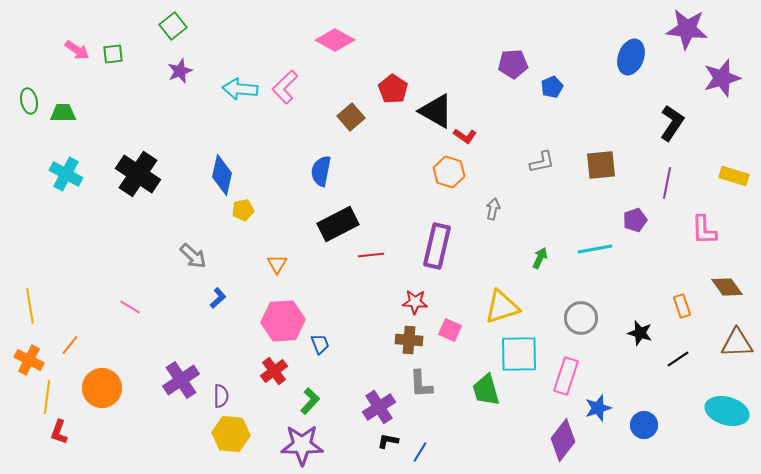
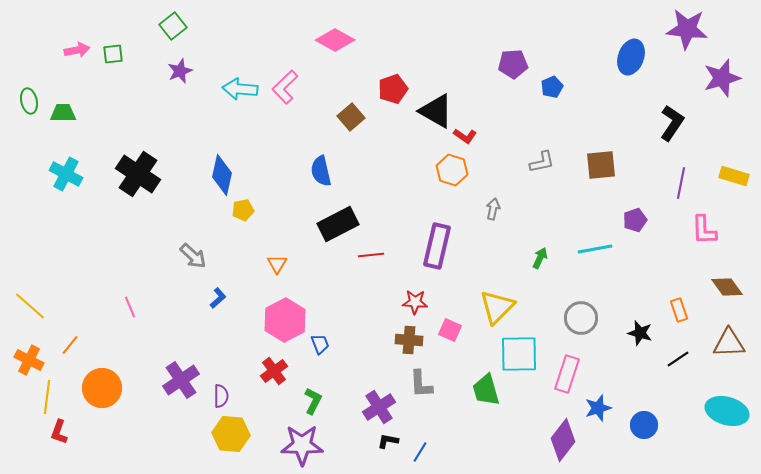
pink arrow at (77, 50): rotated 45 degrees counterclockwise
red pentagon at (393, 89): rotated 20 degrees clockwise
blue semicircle at (321, 171): rotated 24 degrees counterclockwise
orange hexagon at (449, 172): moved 3 px right, 2 px up
purple line at (667, 183): moved 14 px right
yellow line at (30, 306): rotated 40 degrees counterclockwise
orange rectangle at (682, 306): moved 3 px left, 4 px down
pink line at (130, 307): rotated 35 degrees clockwise
yellow triangle at (502, 307): moved 5 px left; rotated 27 degrees counterclockwise
pink hexagon at (283, 321): moved 2 px right, 1 px up; rotated 24 degrees counterclockwise
brown triangle at (737, 343): moved 8 px left
pink rectangle at (566, 376): moved 1 px right, 2 px up
green L-shape at (310, 401): moved 3 px right; rotated 16 degrees counterclockwise
